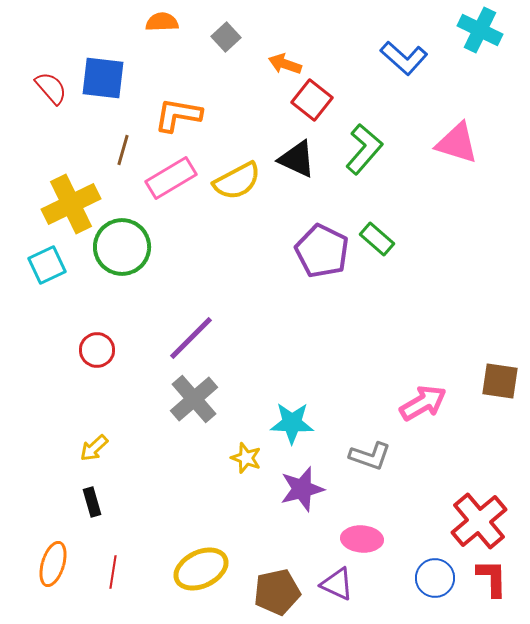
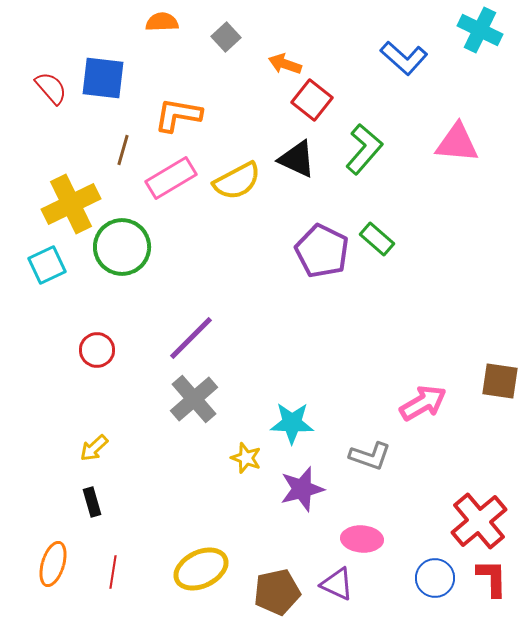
pink triangle: rotated 12 degrees counterclockwise
